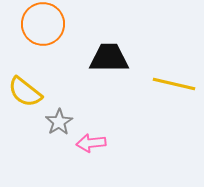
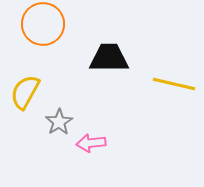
yellow semicircle: rotated 81 degrees clockwise
